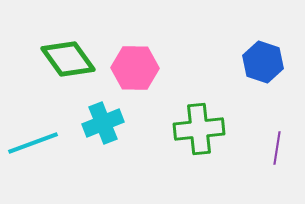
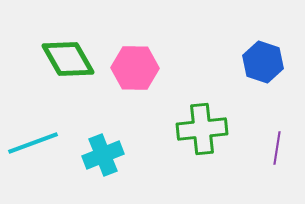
green diamond: rotated 6 degrees clockwise
cyan cross: moved 32 px down
green cross: moved 3 px right
